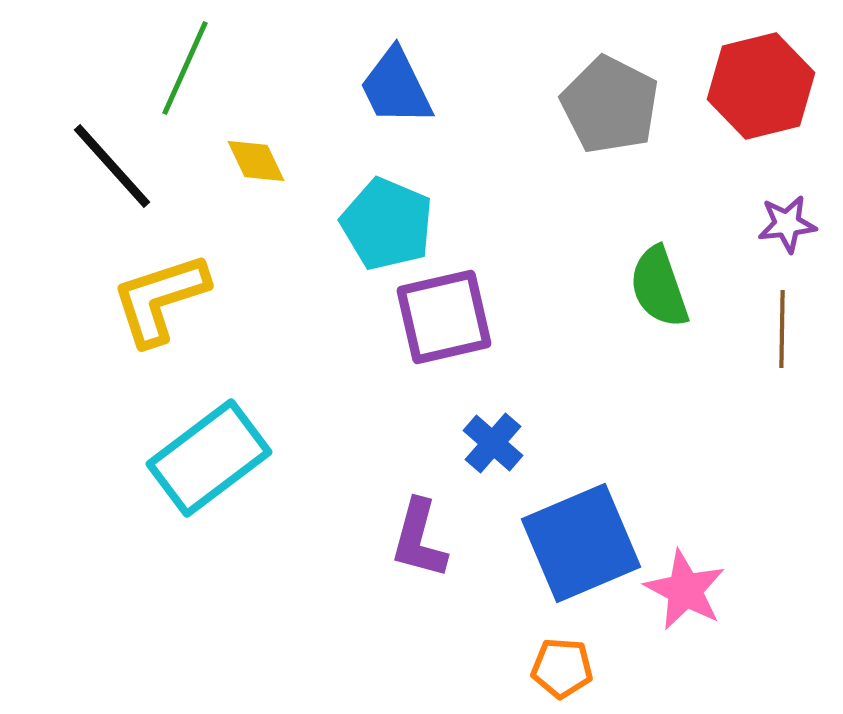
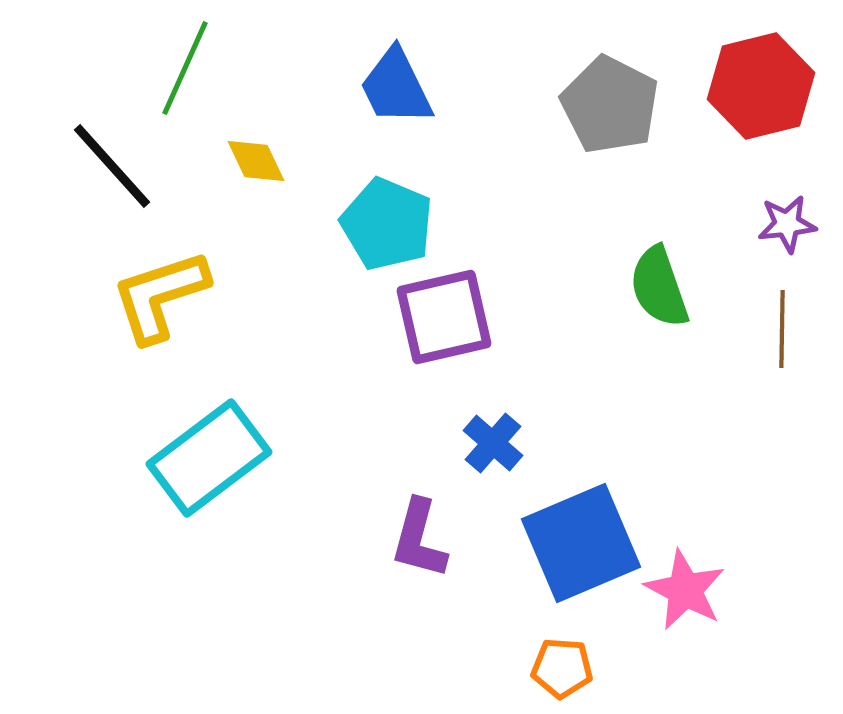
yellow L-shape: moved 3 px up
